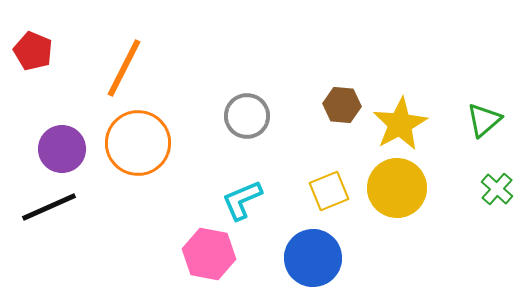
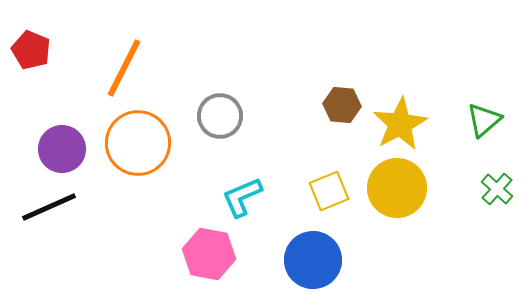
red pentagon: moved 2 px left, 1 px up
gray circle: moved 27 px left
cyan L-shape: moved 3 px up
blue circle: moved 2 px down
